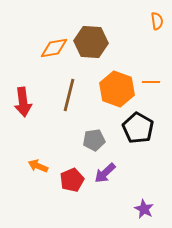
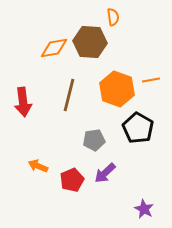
orange semicircle: moved 44 px left, 4 px up
brown hexagon: moved 1 px left
orange line: moved 2 px up; rotated 12 degrees counterclockwise
